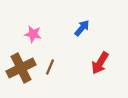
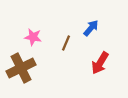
blue arrow: moved 9 px right
pink star: moved 3 px down
brown line: moved 16 px right, 24 px up
